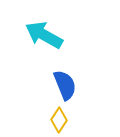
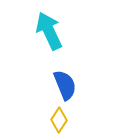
cyan arrow: moved 5 px right, 4 px up; rotated 36 degrees clockwise
